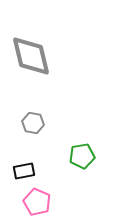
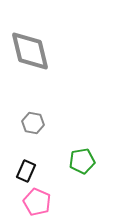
gray diamond: moved 1 px left, 5 px up
green pentagon: moved 5 px down
black rectangle: moved 2 px right; rotated 55 degrees counterclockwise
